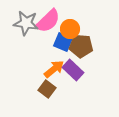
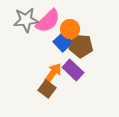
gray star: moved 3 px up; rotated 15 degrees counterclockwise
blue square: rotated 24 degrees clockwise
orange arrow: moved 1 px left, 4 px down; rotated 15 degrees counterclockwise
